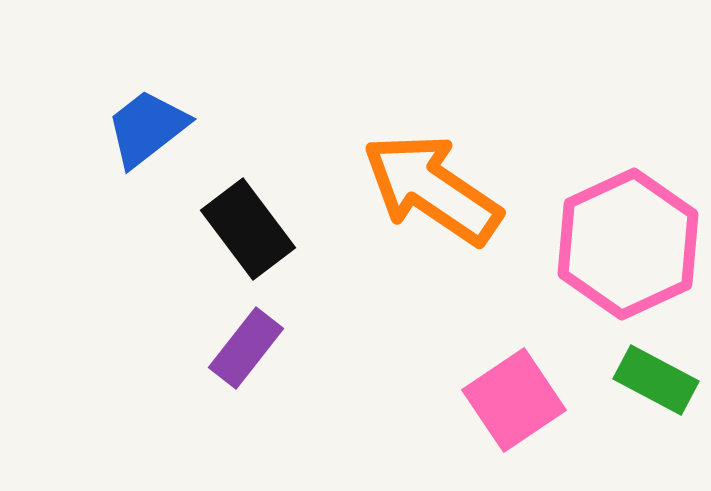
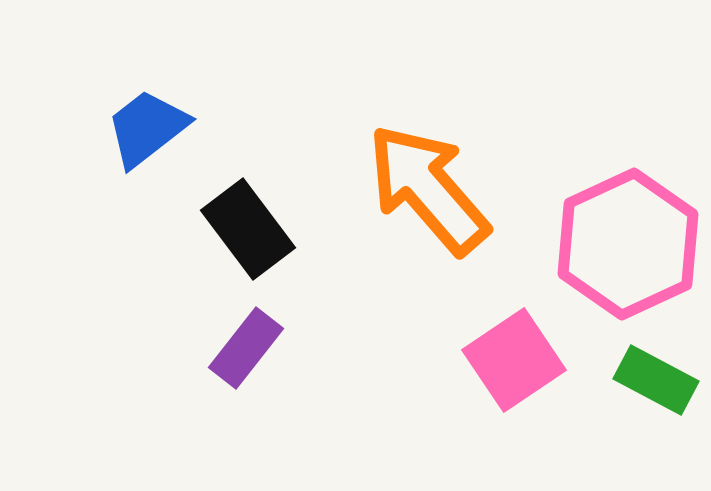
orange arrow: moved 4 px left; rotated 15 degrees clockwise
pink square: moved 40 px up
